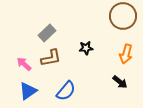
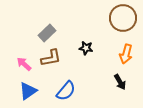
brown circle: moved 2 px down
black star: rotated 16 degrees clockwise
black arrow: rotated 21 degrees clockwise
